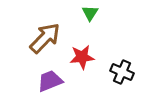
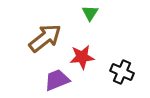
brown arrow: rotated 8 degrees clockwise
purple trapezoid: moved 7 px right, 1 px up
